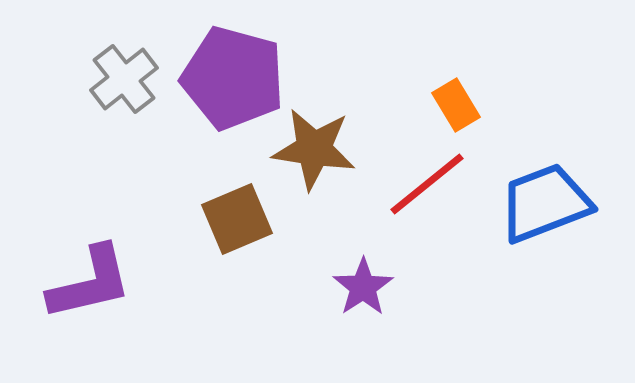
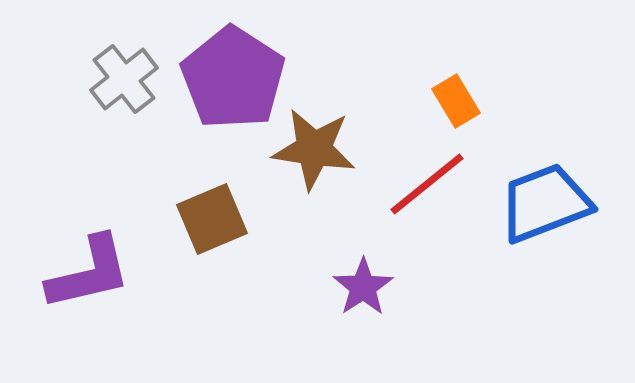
purple pentagon: rotated 18 degrees clockwise
orange rectangle: moved 4 px up
brown square: moved 25 px left
purple L-shape: moved 1 px left, 10 px up
